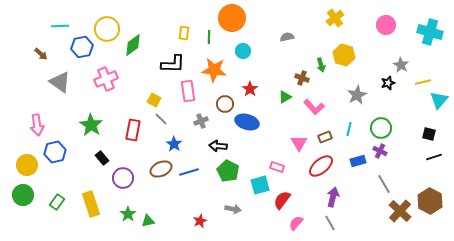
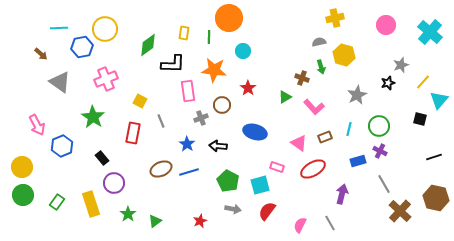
orange circle at (232, 18): moved 3 px left
yellow cross at (335, 18): rotated 24 degrees clockwise
cyan line at (60, 26): moved 1 px left, 2 px down
yellow circle at (107, 29): moved 2 px left
cyan cross at (430, 32): rotated 25 degrees clockwise
gray semicircle at (287, 37): moved 32 px right, 5 px down
green diamond at (133, 45): moved 15 px right
green arrow at (321, 65): moved 2 px down
gray star at (401, 65): rotated 21 degrees clockwise
yellow line at (423, 82): rotated 35 degrees counterclockwise
red star at (250, 89): moved 2 px left, 1 px up
yellow square at (154, 100): moved 14 px left, 1 px down
brown circle at (225, 104): moved 3 px left, 1 px down
gray line at (161, 119): moved 2 px down; rotated 24 degrees clockwise
gray cross at (201, 121): moved 3 px up
blue ellipse at (247, 122): moved 8 px right, 10 px down
pink arrow at (37, 125): rotated 20 degrees counterclockwise
green star at (91, 125): moved 2 px right, 8 px up
green circle at (381, 128): moved 2 px left, 2 px up
red rectangle at (133, 130): moved 3 px down
black square at (429, 134): moved 9 px left, 15 px up
pink triangle at (299, 143): rotated 24 degrees counterclockwise
blue star at (174, 144): moved 13 px right
blue hexagon at (55, 152): moved 7 px right, 6 px up; rotated 10 degrees counterclockwise
yellow circle at (27, 165): moved 5 px left, 2 px down
red ellipse at (321, 166): moved 8 px left, 3 px down; rotated 10 degrees clockwise
green pentagon at (228, 171): moved 10 px down
purple circle at (123, 178): moved 9 px left, 5 px down
purple arrow at (333, 197): moved 9 px right, 3 px up
red semicircle at (282, 200): moved 15 px left, 11 px down
brown hexagon at (430, 201): moved 6 px right, 3 px up; rotated 15 degrees counterclockwise
green triangle at (148, 221): moved 7 px right; rotated 24 degrees counterclockwise
pink semicircle at (296, 223): moved 4 px right, 2 px down; rotated 14 degrees counterclockwise
